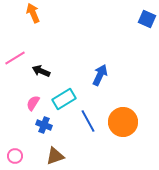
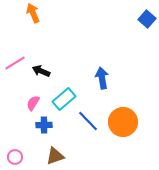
blue square: rotated 18 degrees clockwise
pink line: moved 5 px down
blue arrow: moved 2 px right, 3 px down; rotated 35 degrees counterclockwise
cyan rectangle: rotated 10 degrees counterclockwise
blue line: rotated 15 degrees counterclockwise
blue cross: rotated 21 degrees counterclockwise
pink circle: moved 1 px down
